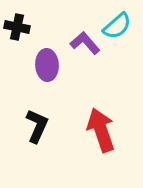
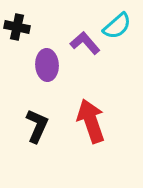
red arrow: moved 10 px left, 9 px up
